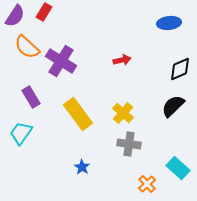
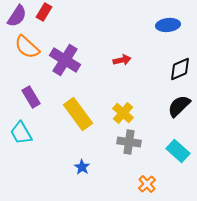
purple semicircle: moved 2 px right
blue ellipse: moved 1 px left, 2 px down
purple cross: moved 4 px right, 1 px up
black semicircle: moved 6 px right
cyan trapezoid: rotated 65 degrees counterclockwise
gray cross: moved 2 px up
cyan rectangle: moved 17 px up
